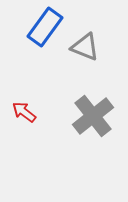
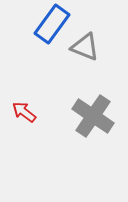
blue rectangle: moved 7 px right, 3 px up
gray cross: rotated 18 degrees counterclockwise
